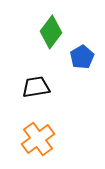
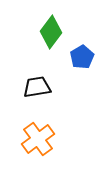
black trapezoid: moved 1 px right
